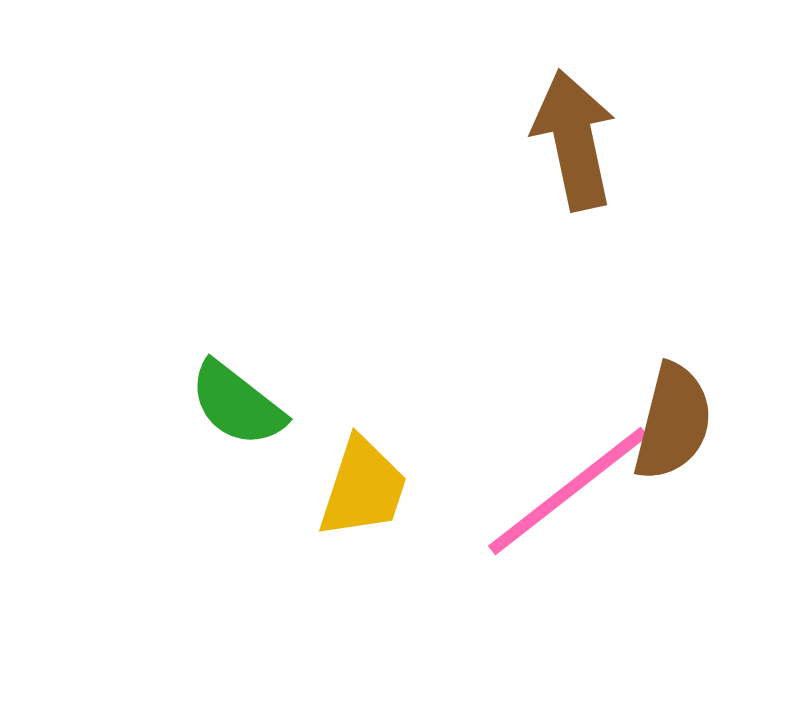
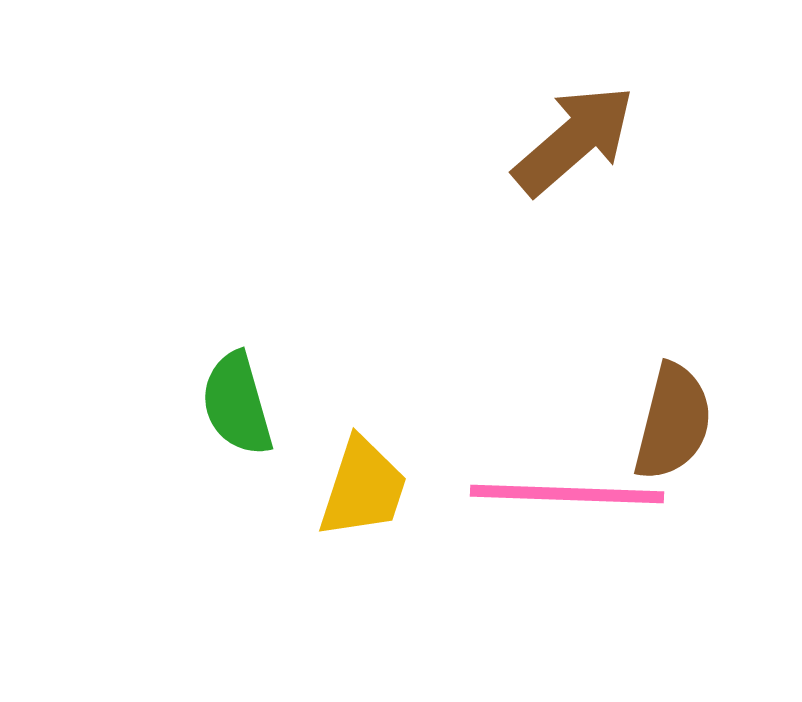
brown arrow: rotated 61 degrees clockwise
green semicircle: rotated 36 degrees clockwise
pink line: moved 1 px left, 3 px down; rotated 40 degrees clockwise
